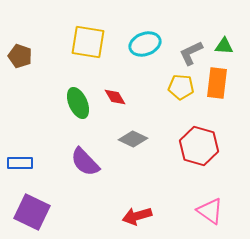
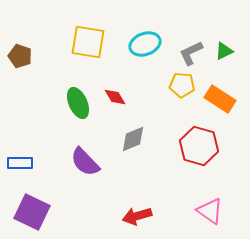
green triangle: moved 5 px down; rotated 30 degrees counterclockwise
orange rectangle: moved 3 px right, 16 px down; rotated 64 degrees counterclockwise
yellow pentagon: moved 1 px right, 2 px up
gray diamond: rotated 48 degrees counterclockwise
